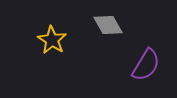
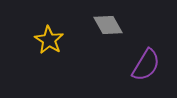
yellow star: moved 3 px left
